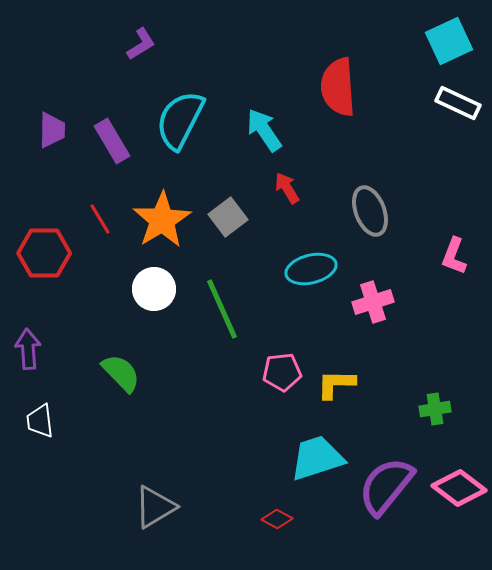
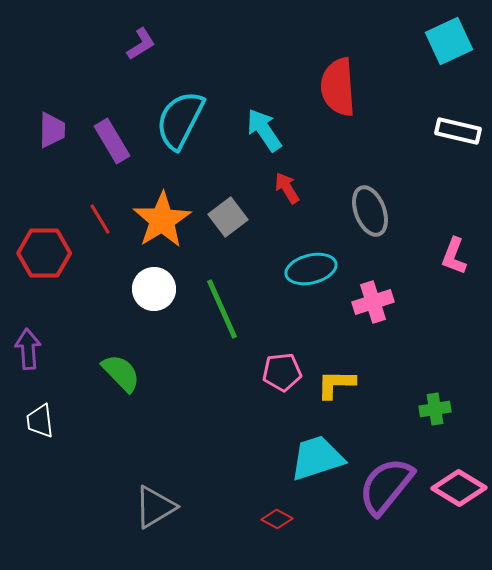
white rectangle: moved 28 px down; rotated 12 degrees counterclockwise
pink diamond: rotated 6 degrees counterclockwise
